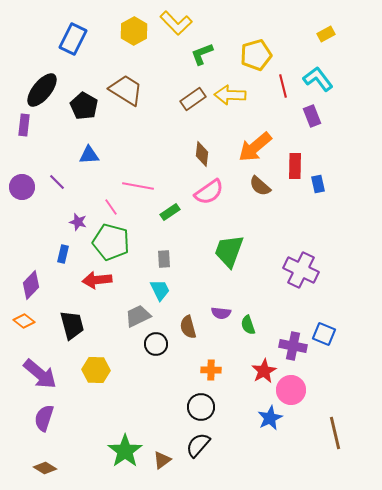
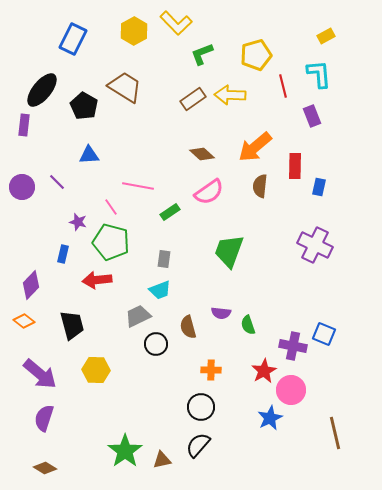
yellow rectangle at (326, 34): moved 2 px down
cyan L-shape at (318, 79): moved 1 px right, 5 px up; rotated 32 degrees clockwise
brown trapezoid at (126, 90): moved 1 px left, 3 px up
brown diamond at (202, 154): rotated 55 degrees counterclockwise
blue rectangle at (318, 184): moved 1 px right, 3 px down; rotated 24 degrees clockwise
brown semicircle at (260, 186): rotated 55 degrees clockwise
gray rectangle at (164, 259): rotated 12 degrees clockwise
purple cross at (301, 270): moved 14 px right, 25 px up
cyan trapezoid at (160, 290): rotated 95 degrees clockwise
brown triangle at (162, 460): rotated 24 degrees clockwise
